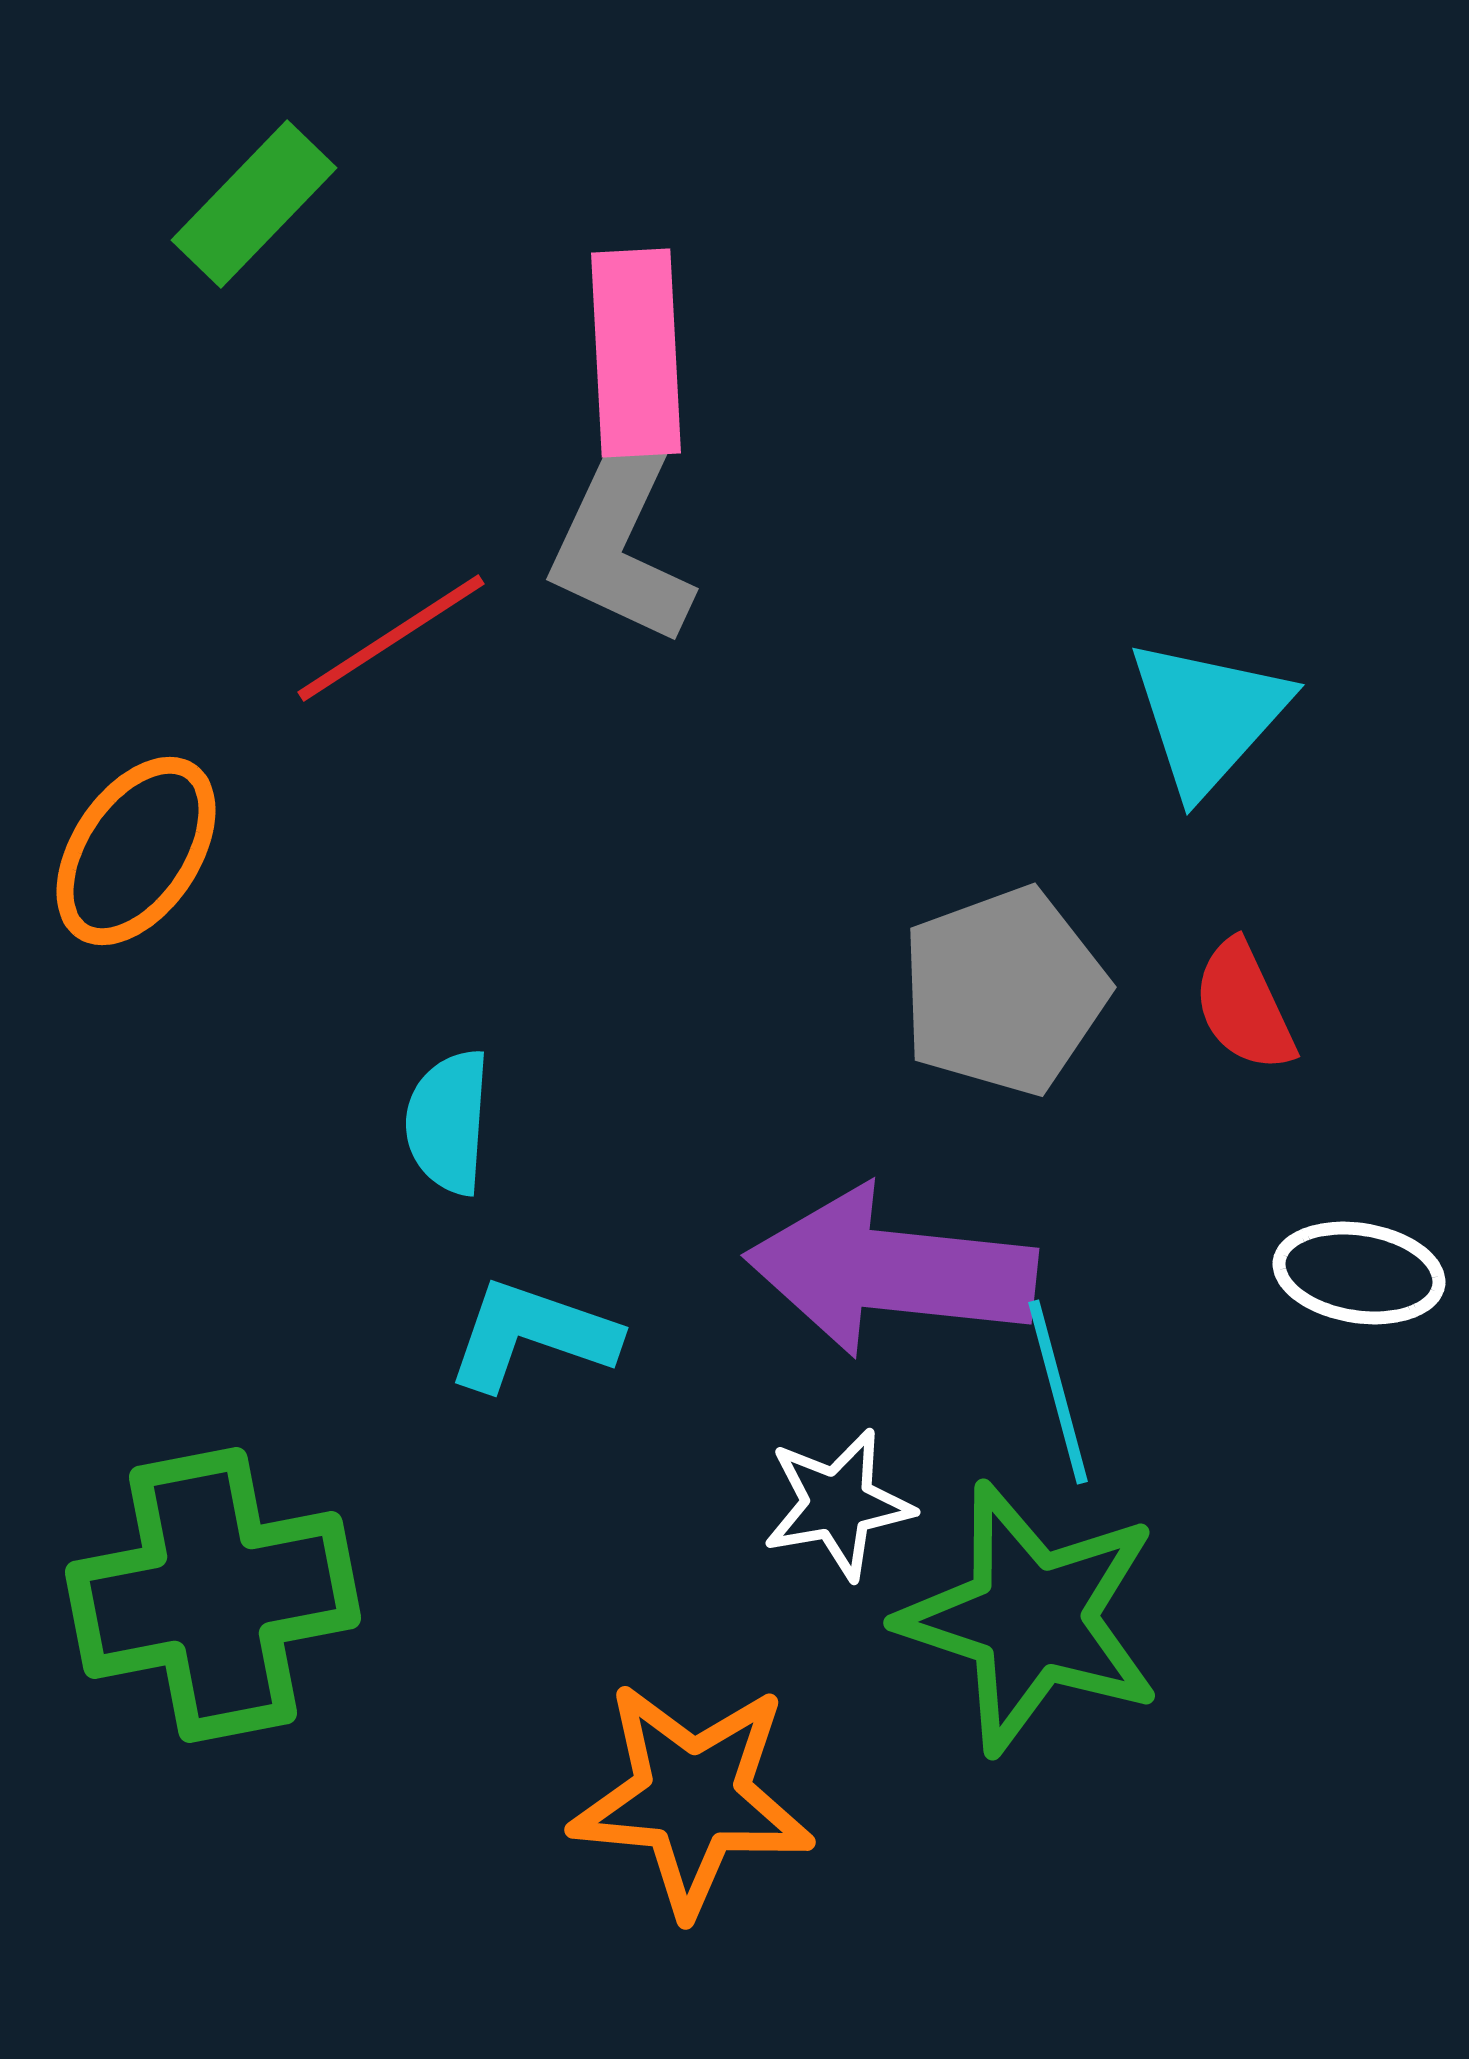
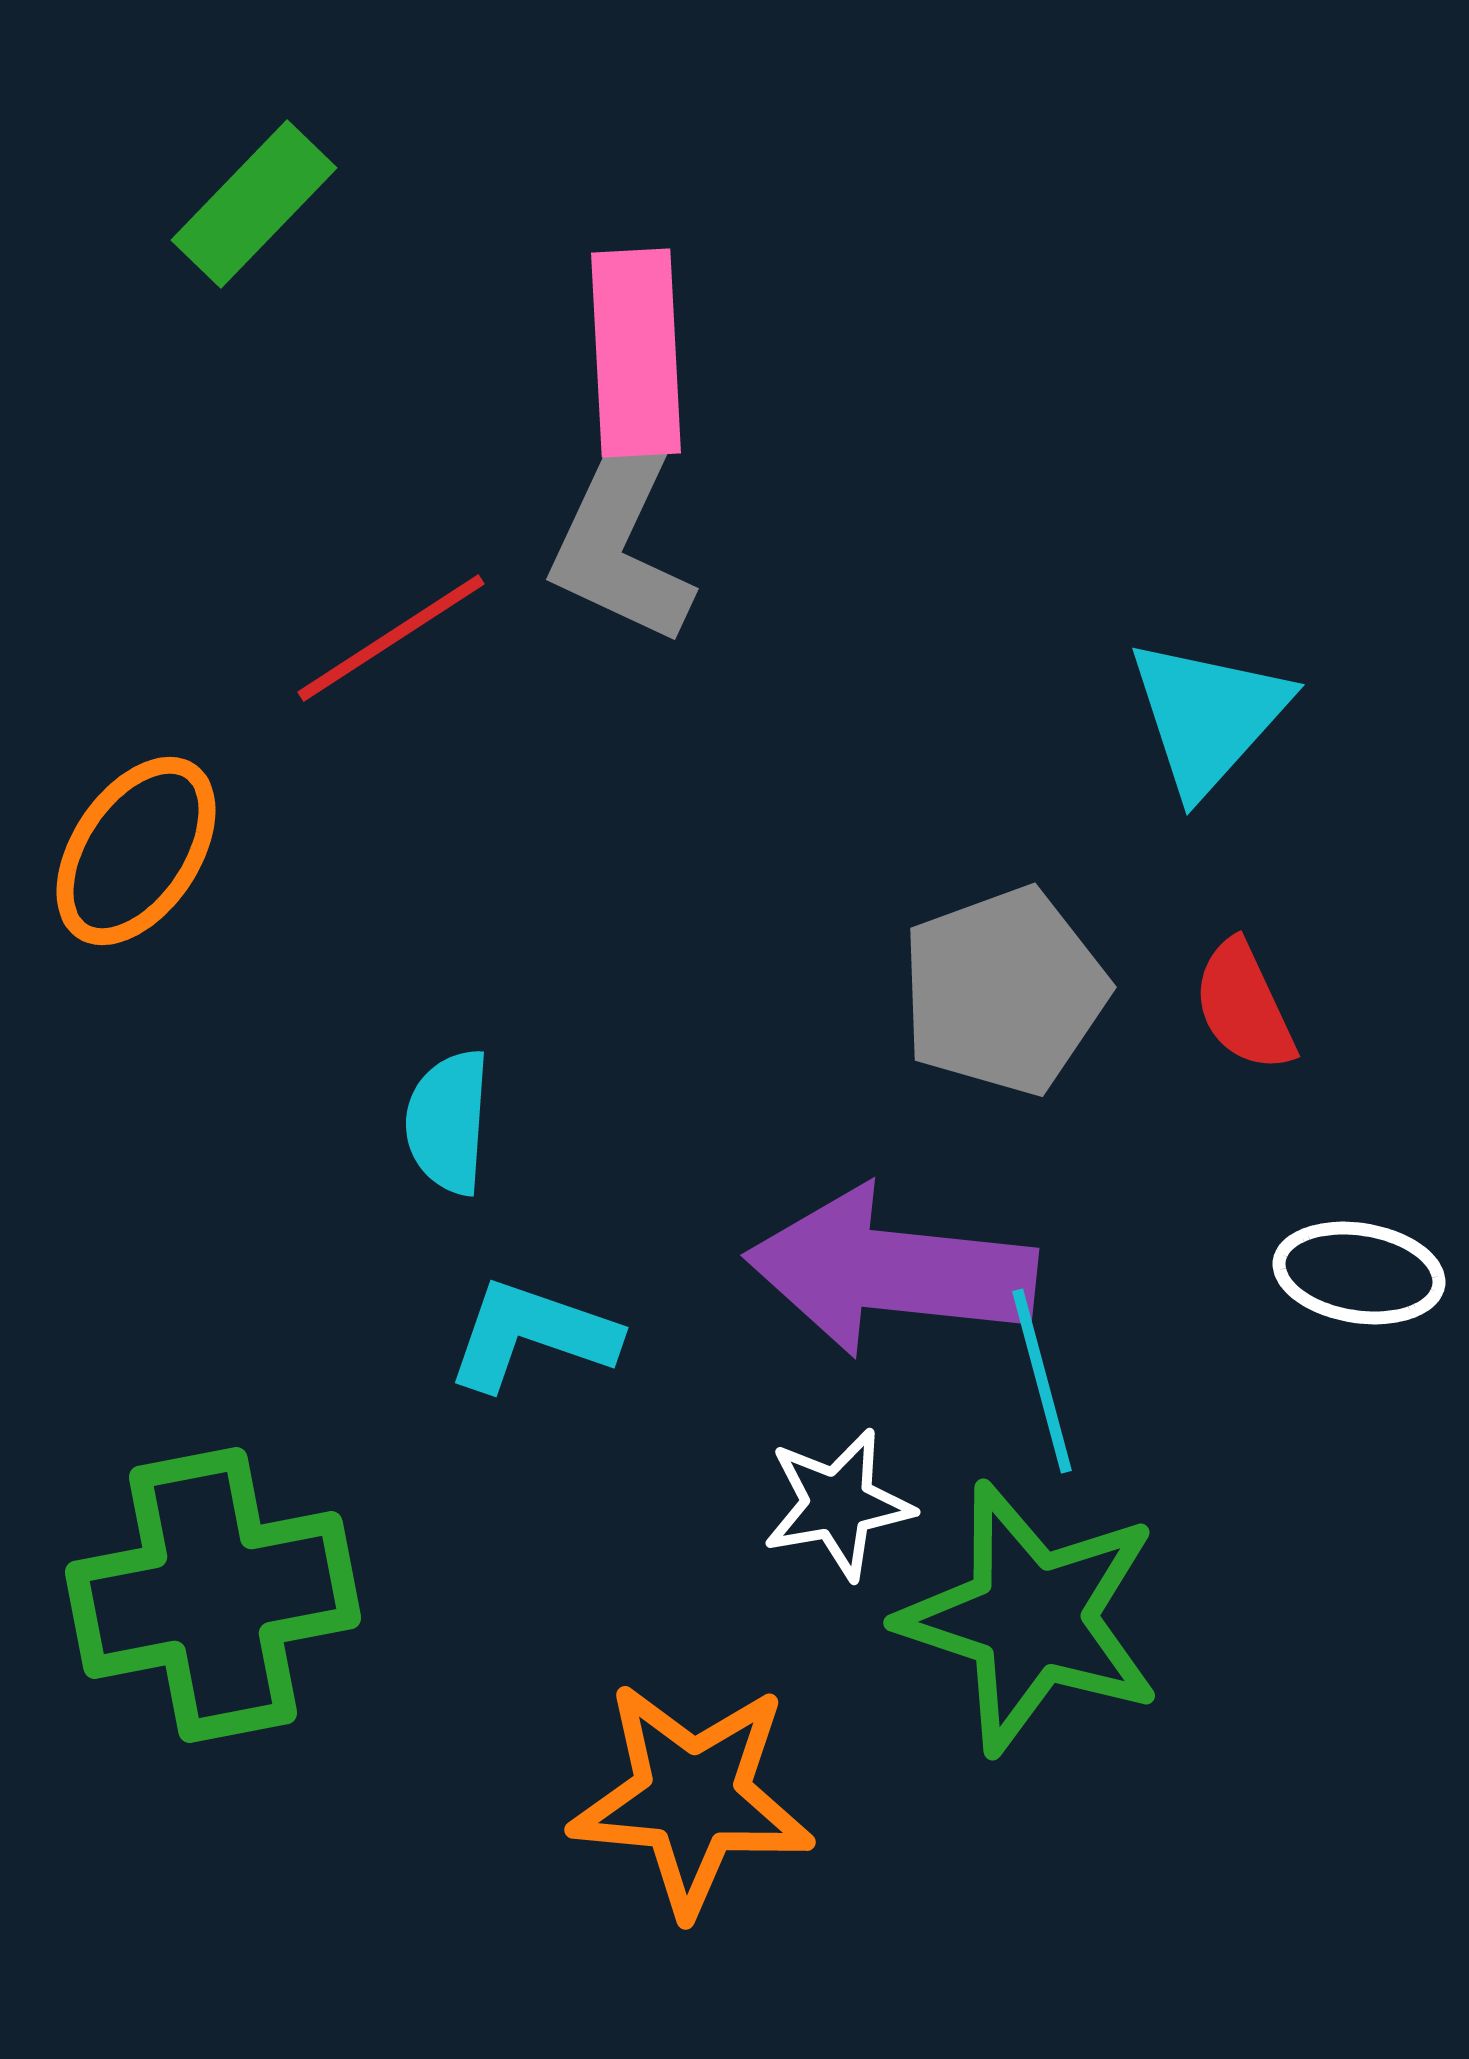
cyan line: moved 16 px left, 11 px up
